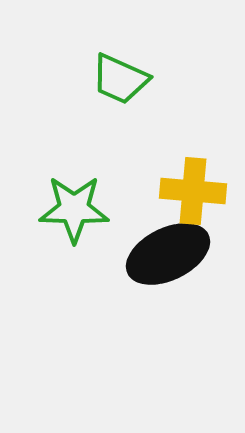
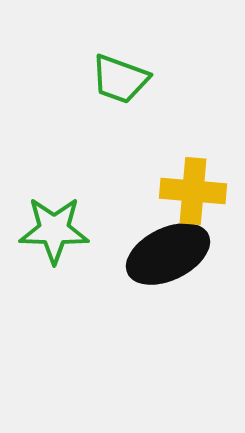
green trapezoid: rotated 4 degrees counterclockwise
green star: moved 20 px left, 21 px down
